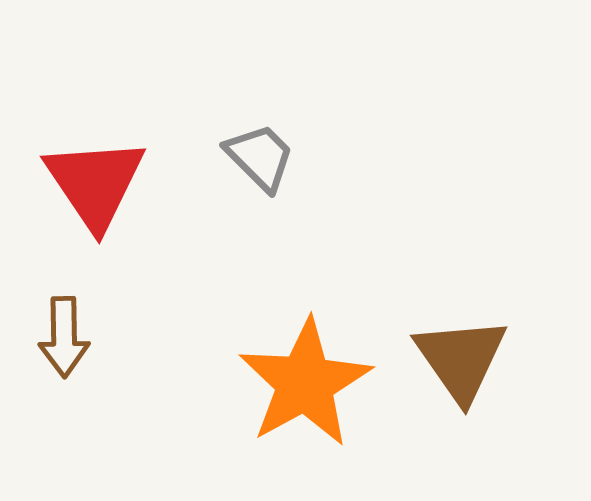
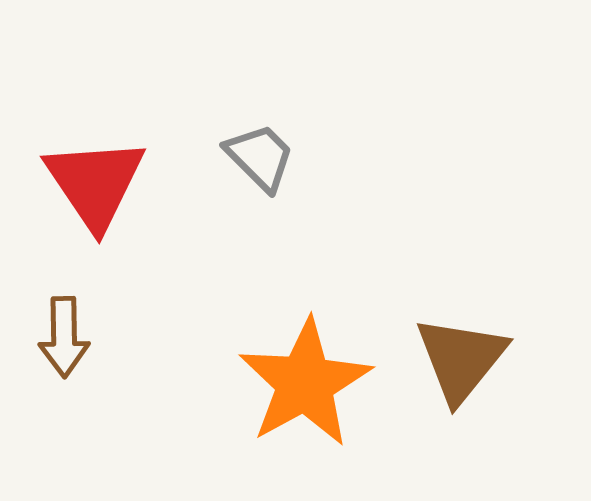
brown triangle: rotated 14 degrees clockwise
